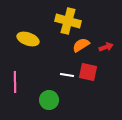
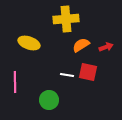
yellow cross: moved 2 px left, 2 px up; rotated 20 degrees counterclockwise
yellow ellipse: moved 1 px right, 4 px down
